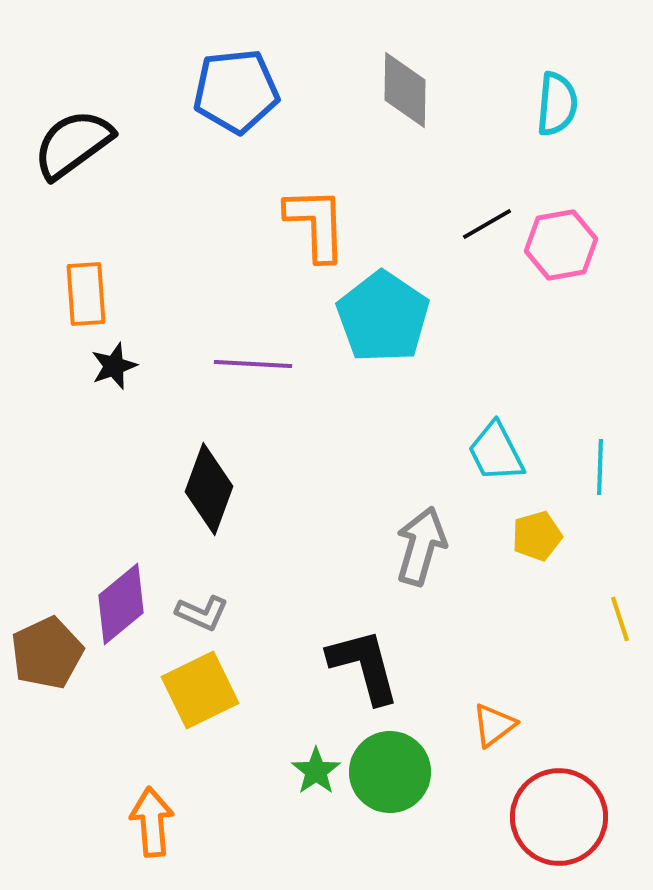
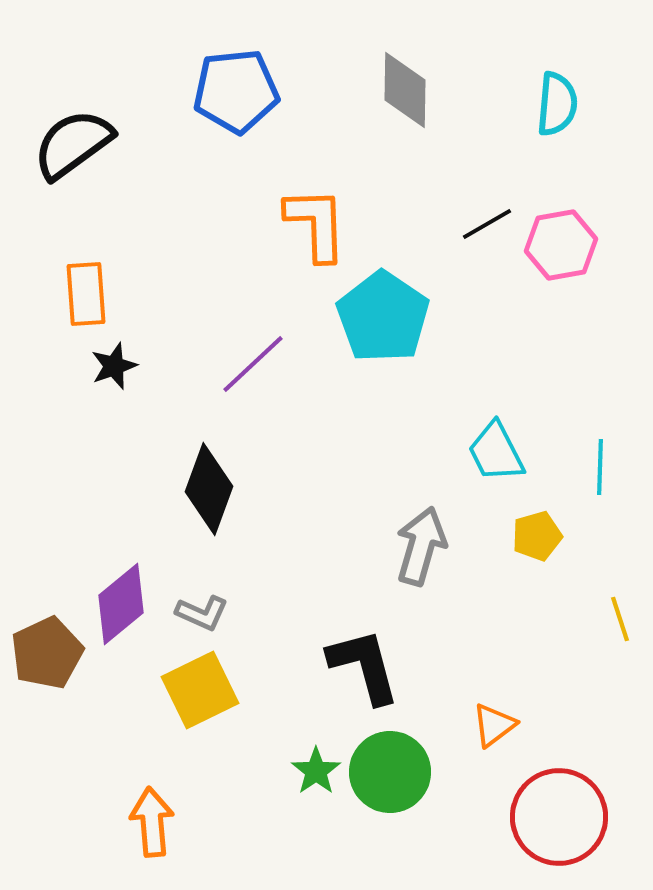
purple line: rotated 46 degrees counterclockwise
